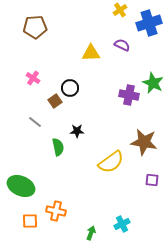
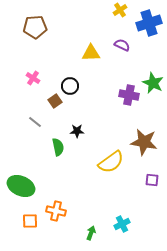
black circle: moved 2 px up
